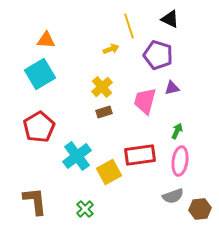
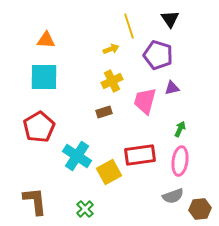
black triangle: rotated 30 degrees clockwise
cyan square: moved 4 px right, 3 px down; rotated 32 degrees clockwise
yellow cross: moved 10 px right, 6 px up; rotated 15 degrees clockwise
green arrow: moved 3 px right, 2 px up
cyan cross: rotated 20 degrees counterclockwise
